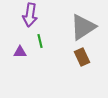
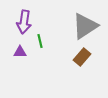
purple arrow: moved 6 px left, 7 px down
gray triangle: moved 2 px right, 1 px up
brown rectangle: rotated 66 degrees clockwise
